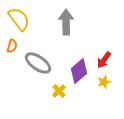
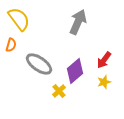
gray arrow: moved 12 px right; rotated 25 degrees clockwise
orange semicircle: moved 1 px left, 1 px up
gray ellipse: moved 1 px right, 1 px down
purple diamond: moved 4 px left
